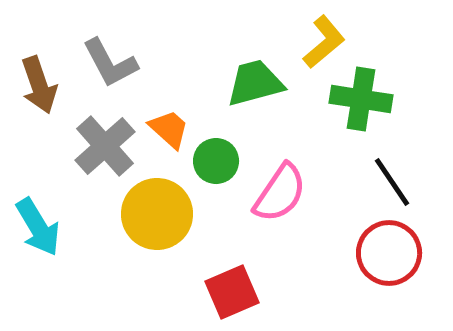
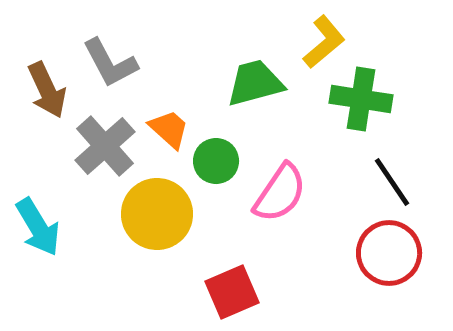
brown arrow: moved 8 px right, 5 px down; rotated 6 degrees counterclockwise
